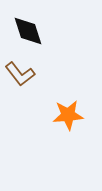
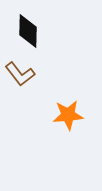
black diamond: rotated 20 degrees clockwise
